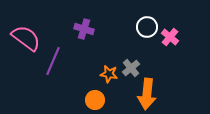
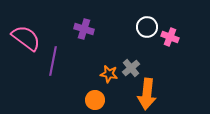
pink cross: rotated 18 degrees counterclockwise
purple line: rotated 12 degrees counterclockwise
